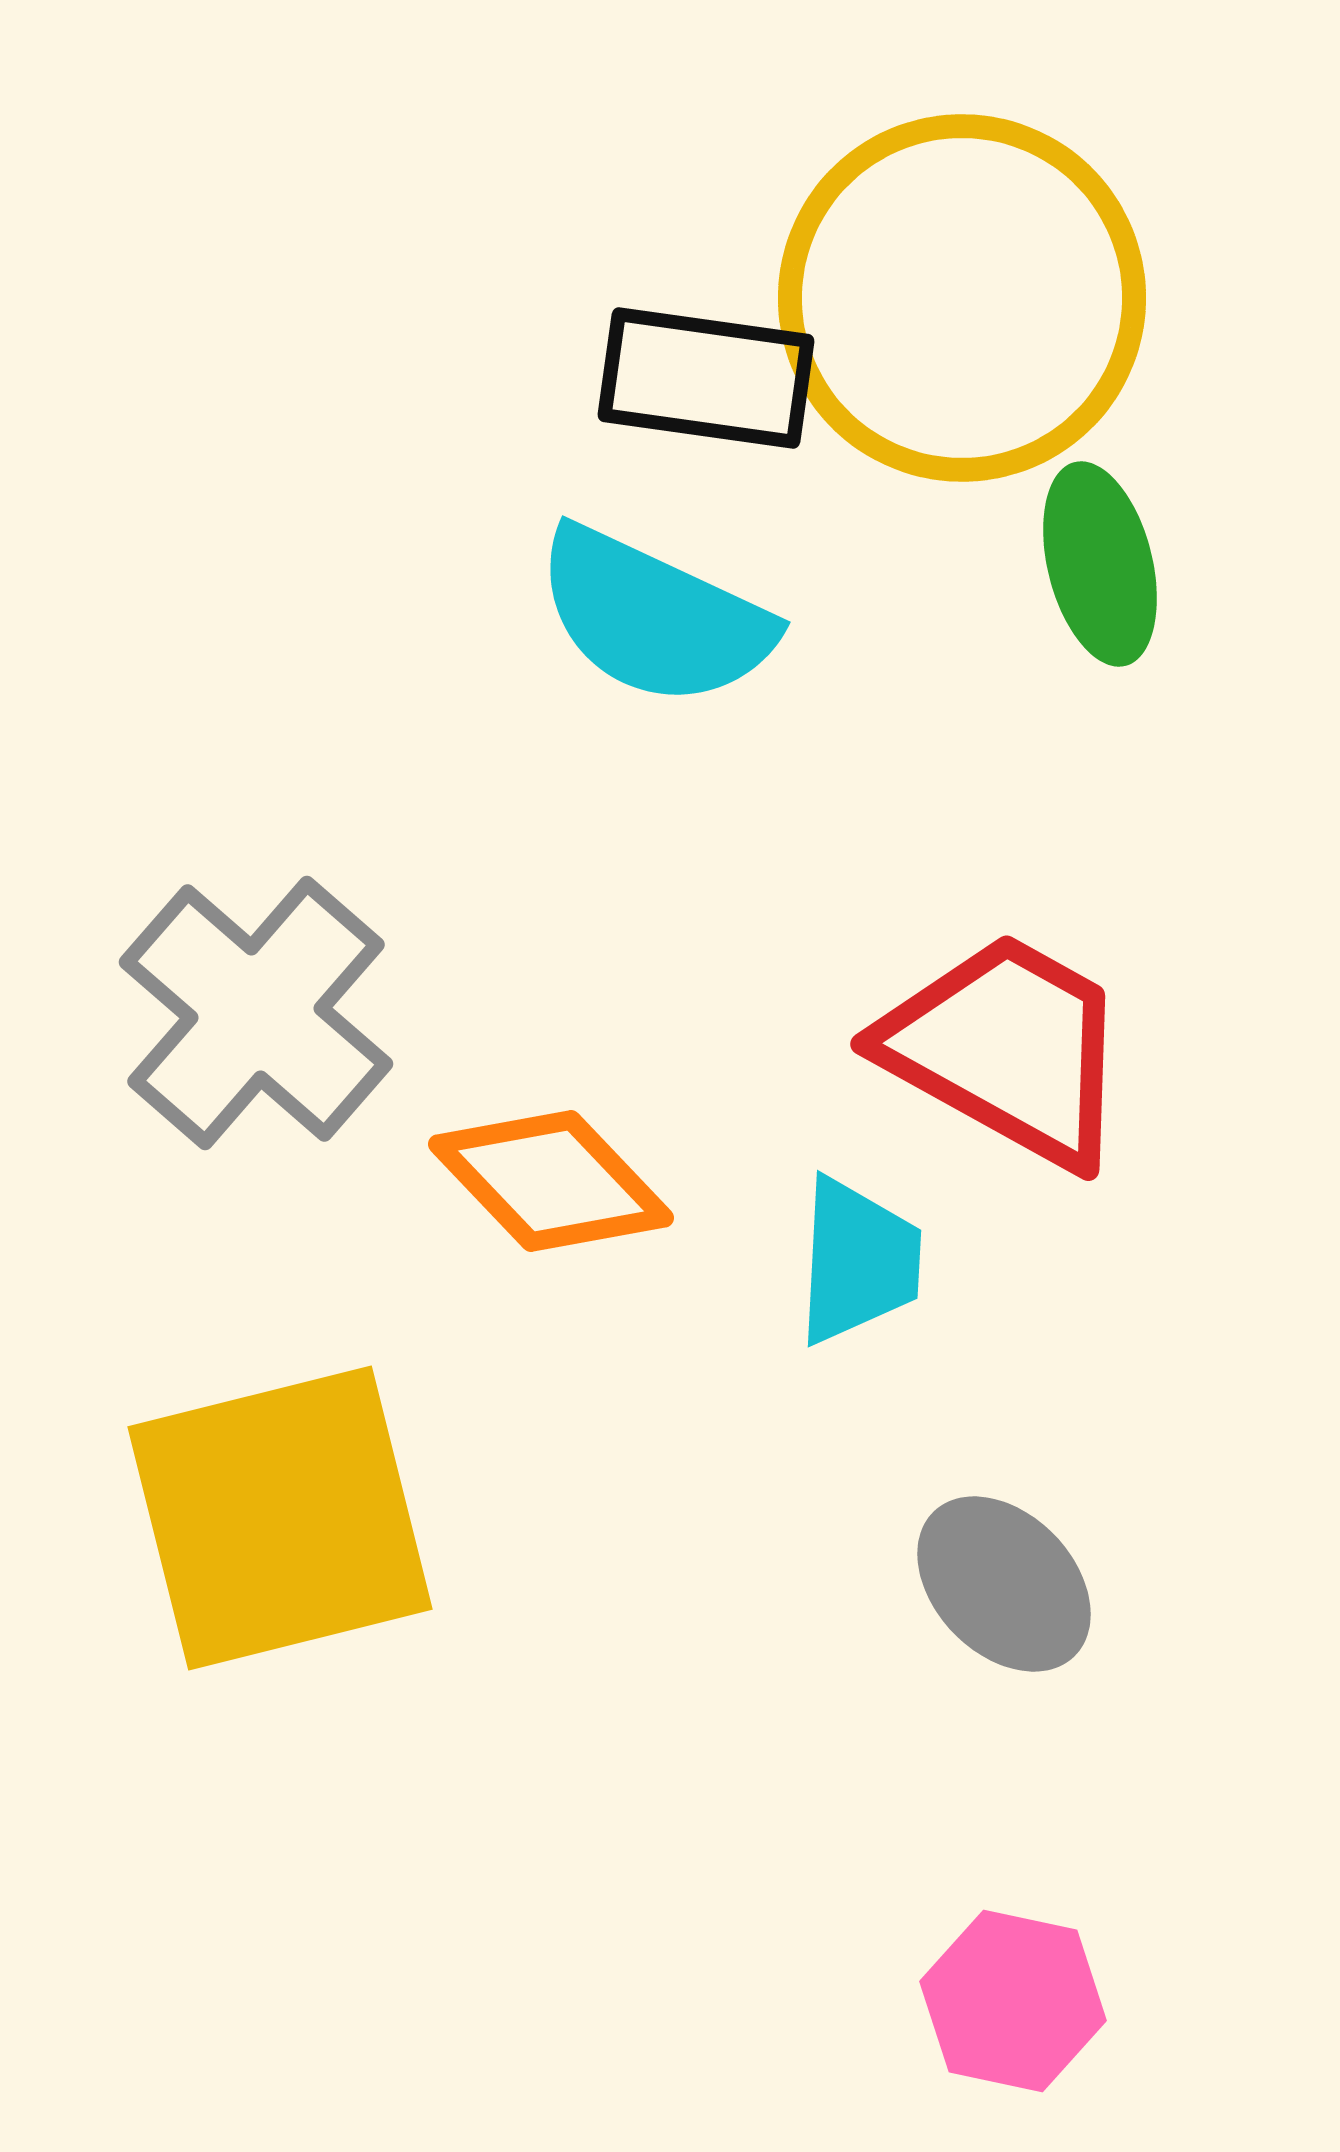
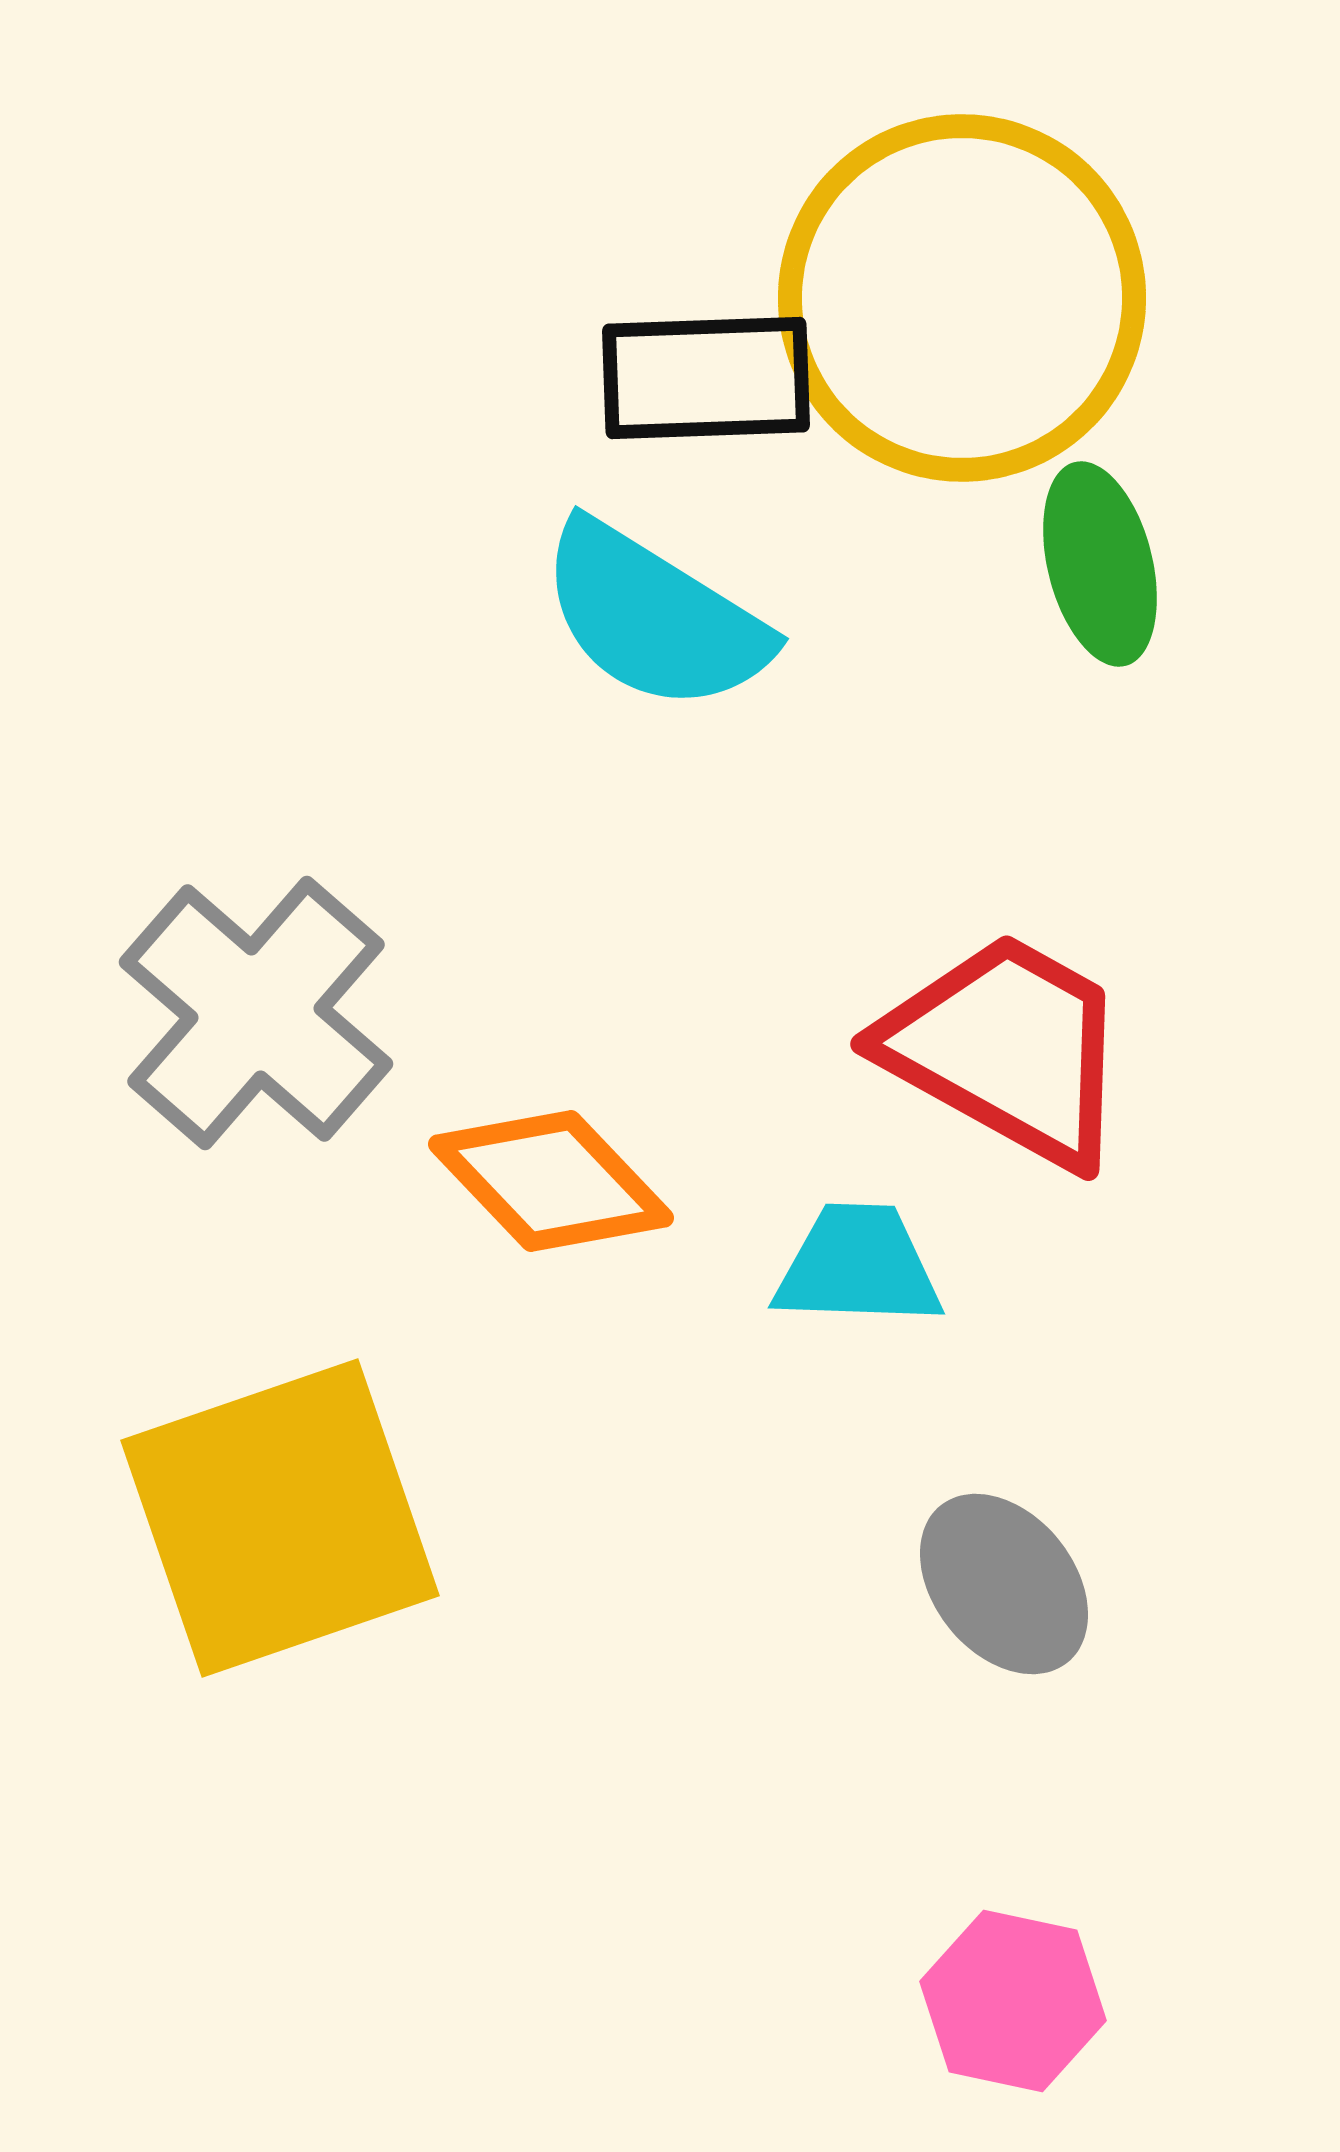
black rectangle: rotated 10 degrees counterclockwise
cyan semicircle: rotated 7 degrees clockwise
cyan trapezoid: moved 5 px down; rotated 91 degrees counterclockwise
yellow square: rotated 5 degrees counterclockwise
gray ellipse: rotated 5 degrees clockwise
